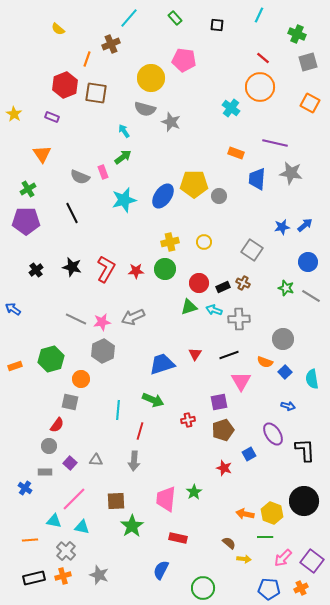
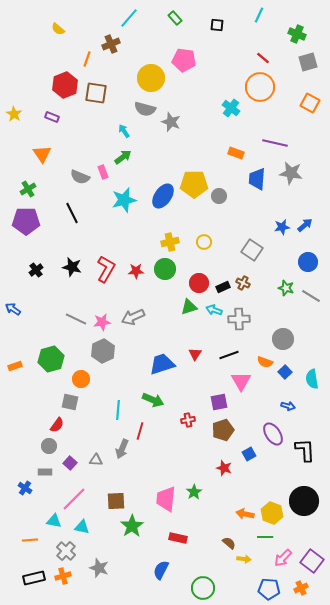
gray arrow at (134, 461): moved 12 px left, 12 px up; rotated 18 degrees clockwise
gray star at (99, 575): moved 7 px up
